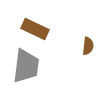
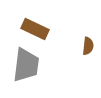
gray trapezoid: moved 1 px up
